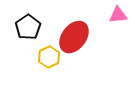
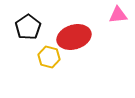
red ellipse: rotated 36 degrees clockwise
yellow hexagon: rotated 20 degrees counterclockwise
